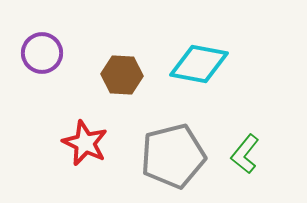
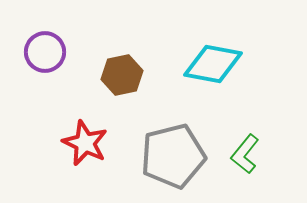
purple circle: moved 3 px right, 1 px up
cyan diamond: moved 14 px right
brown hexagon: rotated 15 degrees counterclockwise
